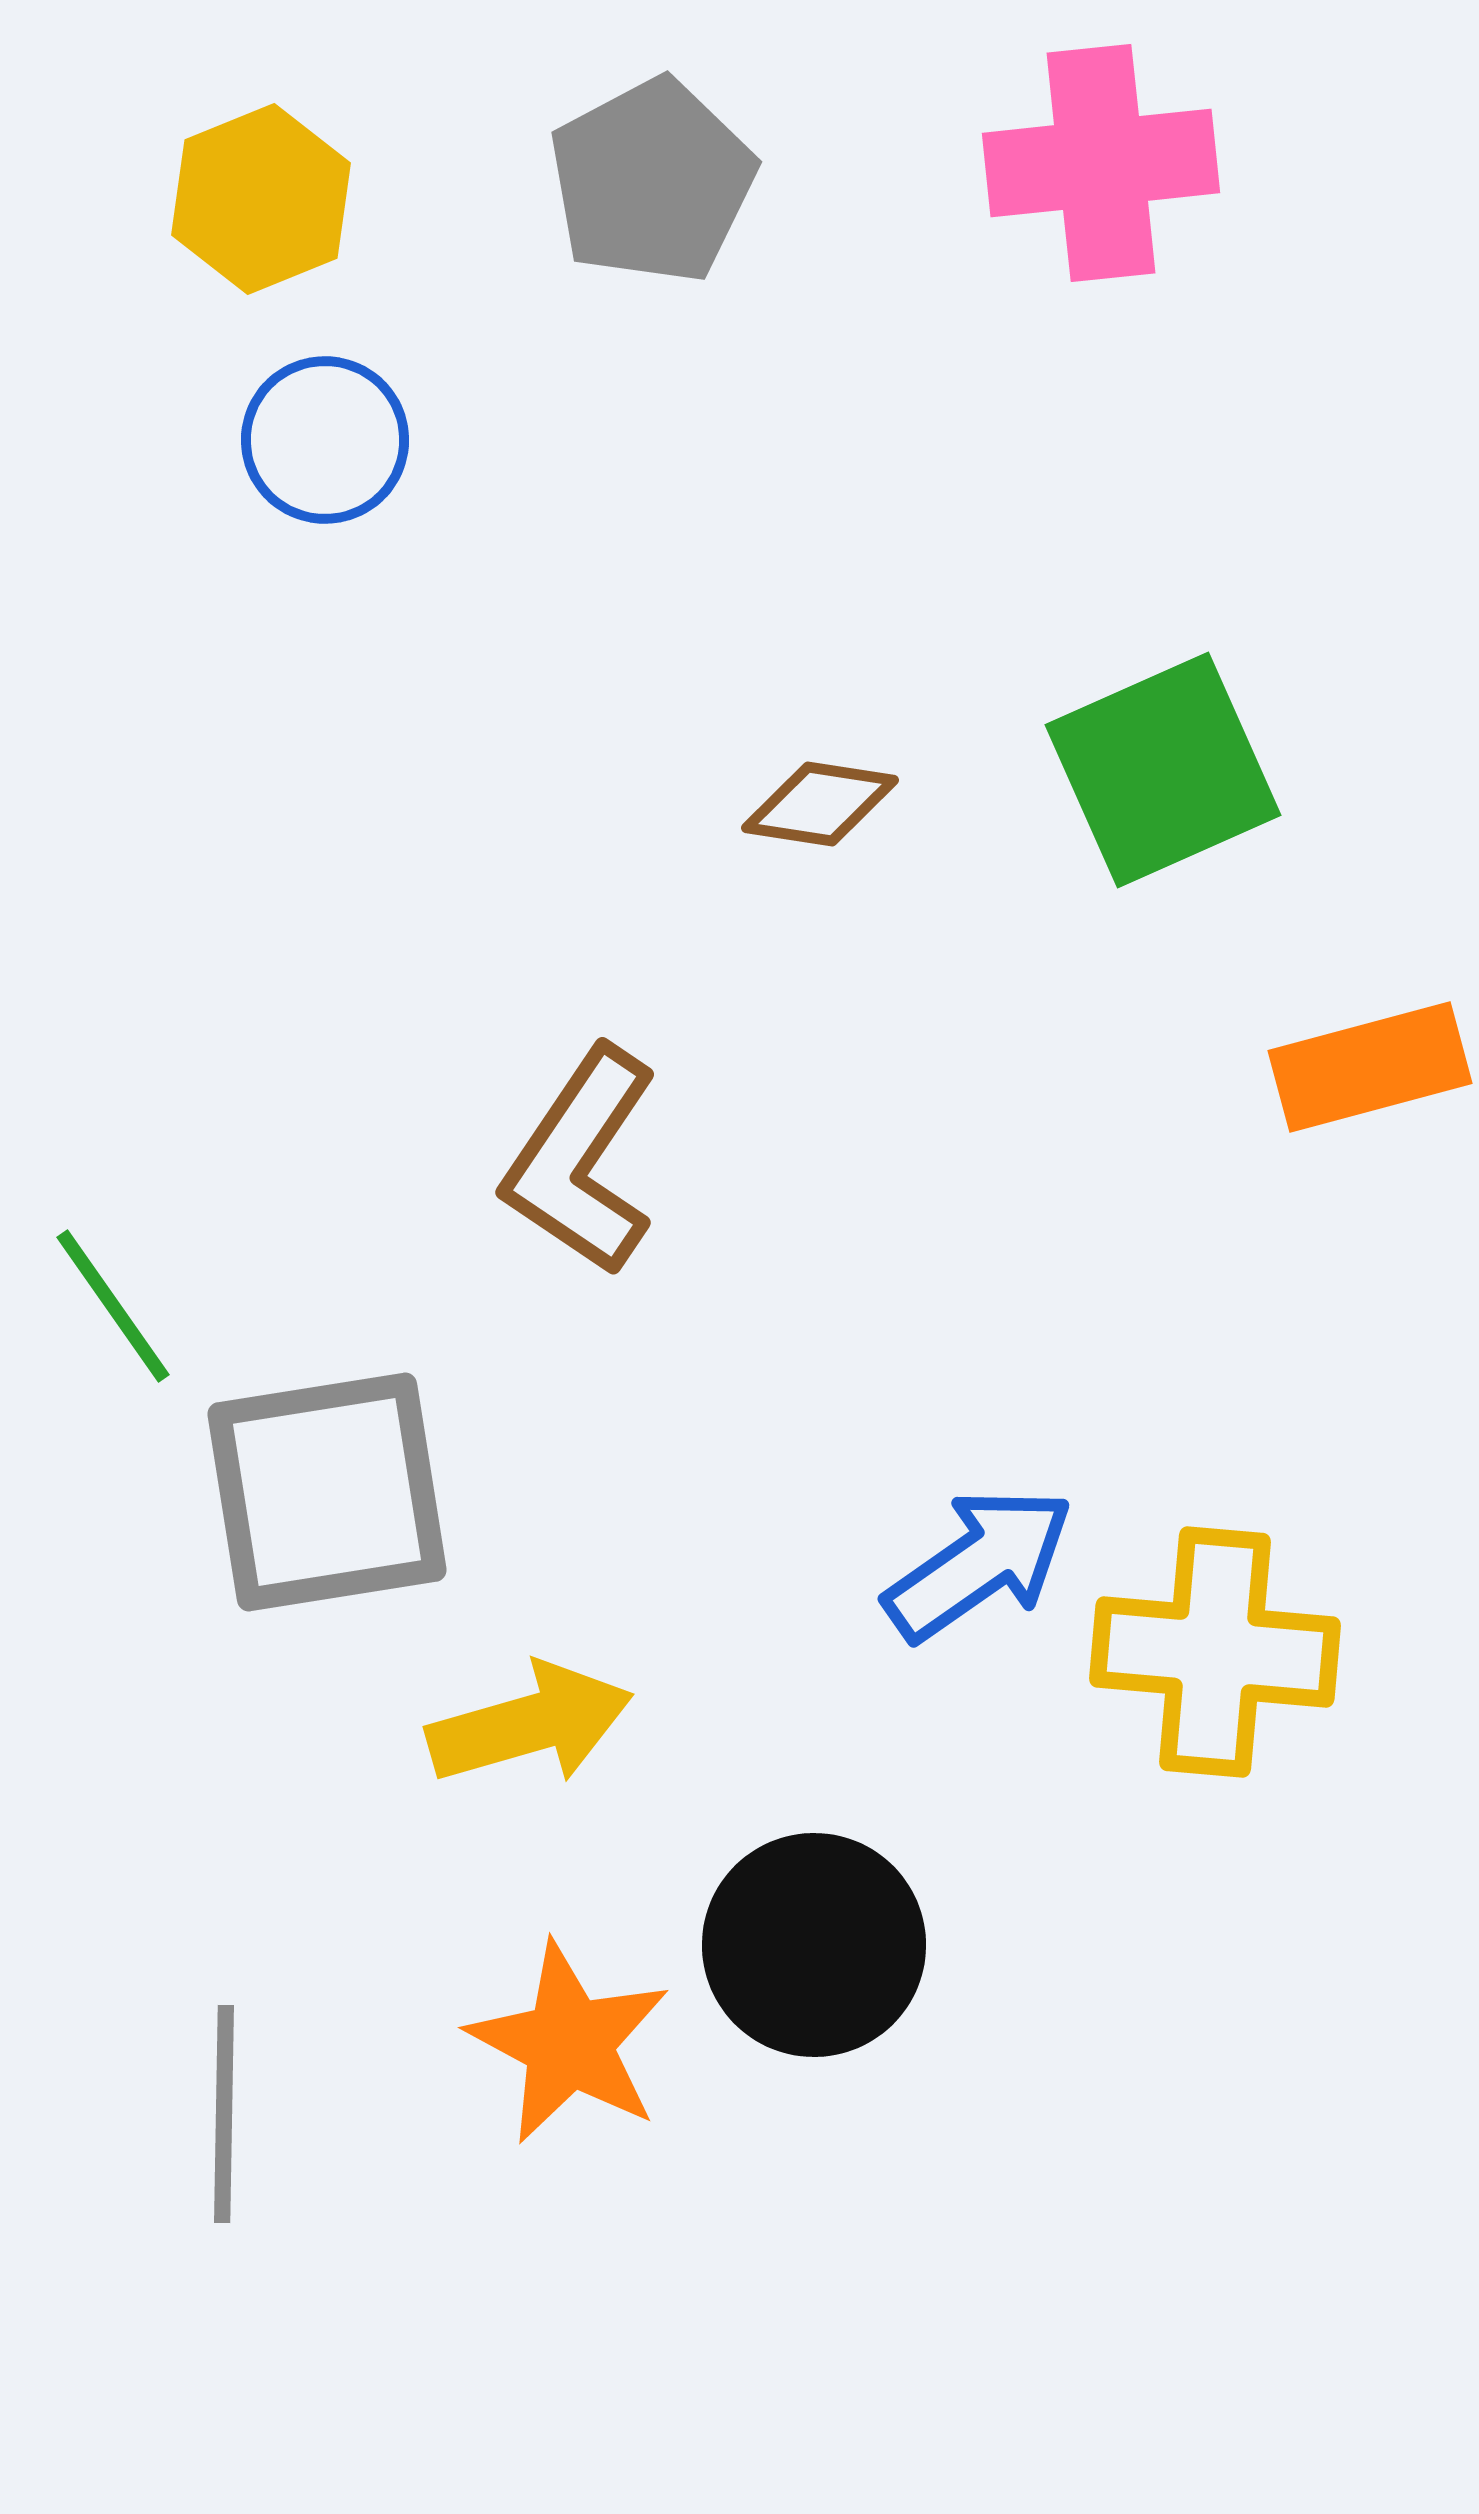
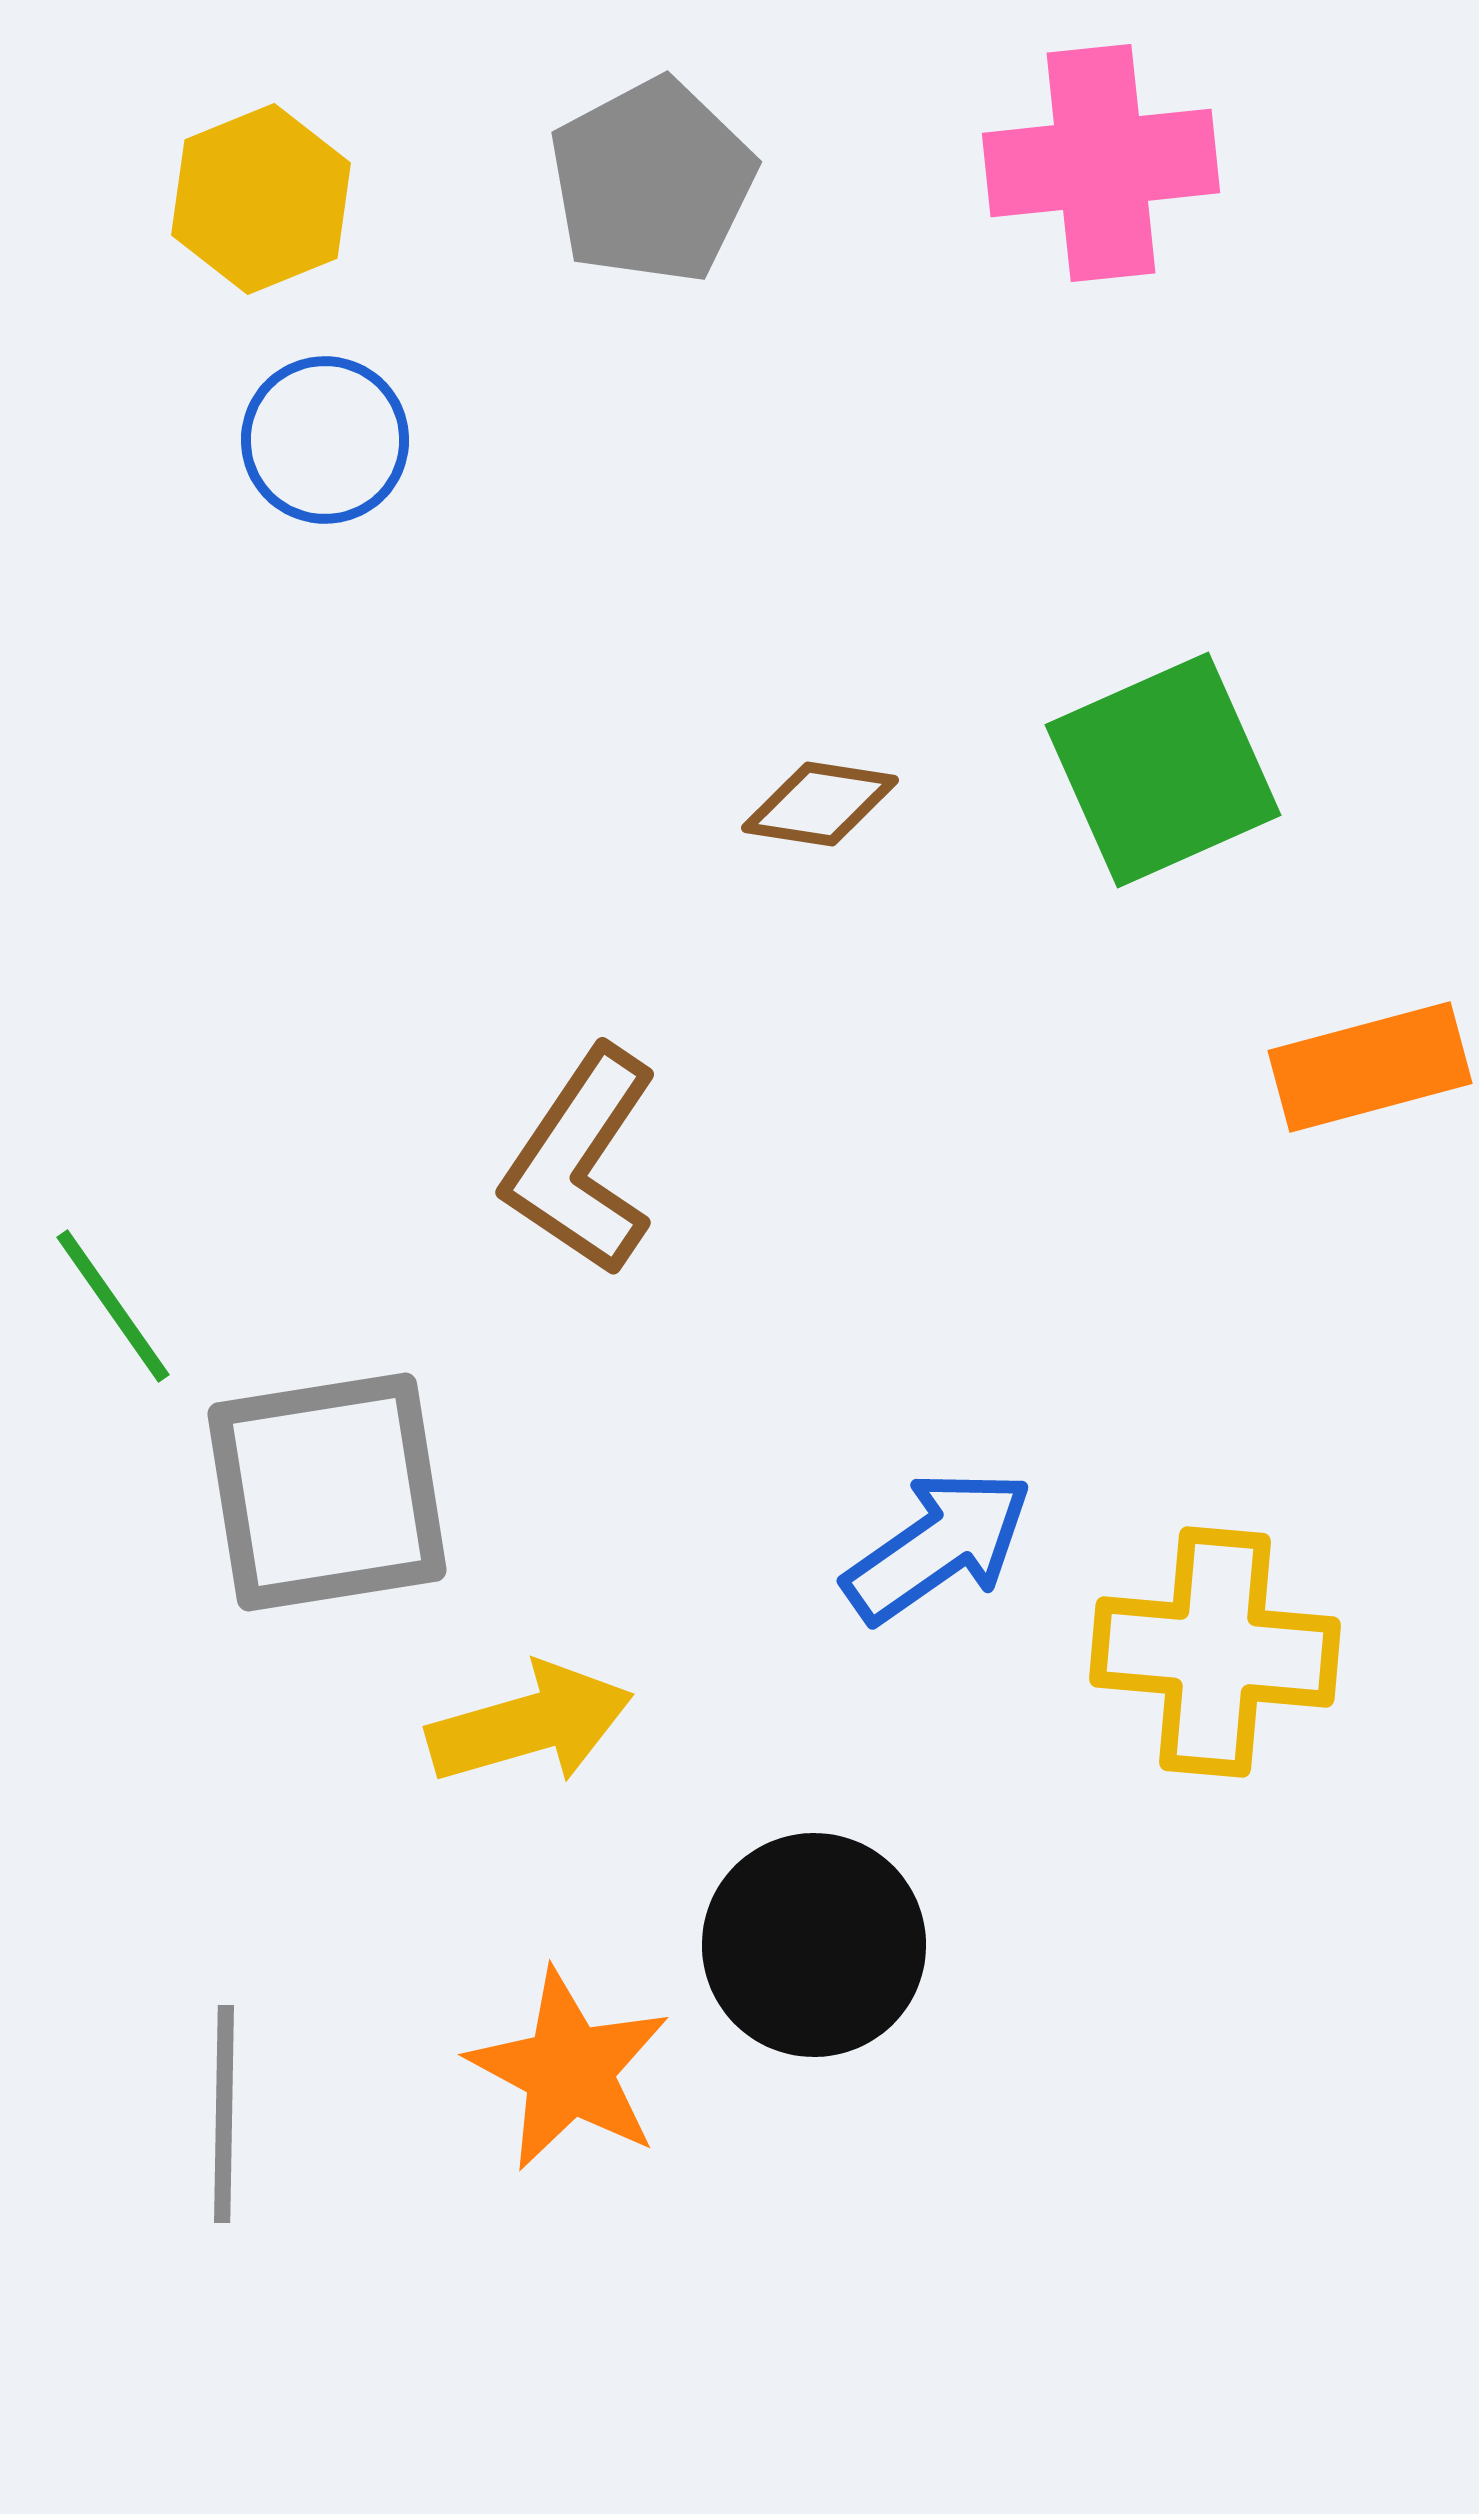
blue arrow: moved 41 px left, 18 px up
orange star: moved 27 px down
